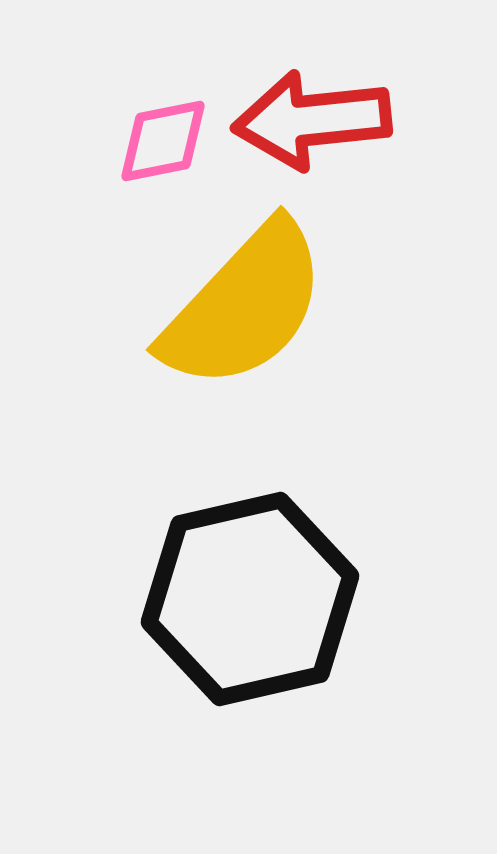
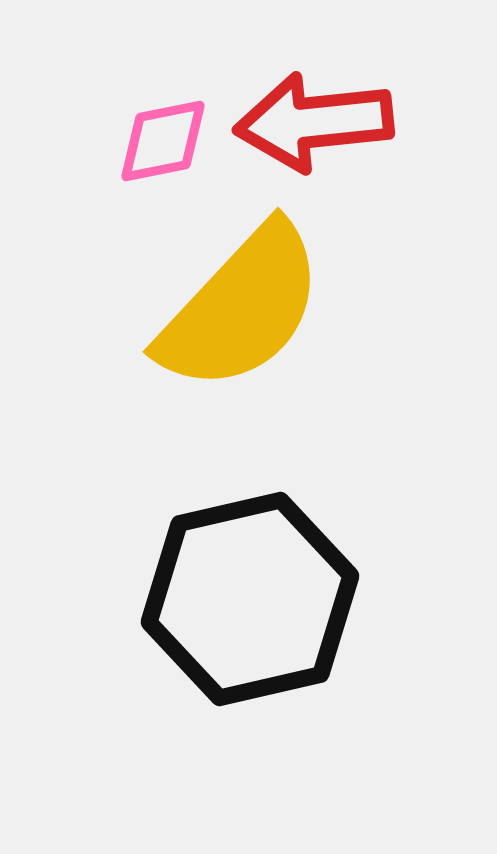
red arrow: moved 2 px right, 2 px down
yellow semicircle: moved 3 px left, 2 px down
